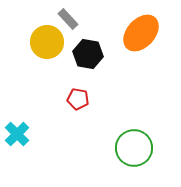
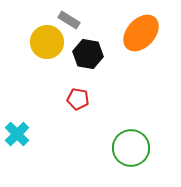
gray rectangle: moved 1 px right, 1 px down; rotated 15 degrees counterclockwise
green circle: moved 3 px left
